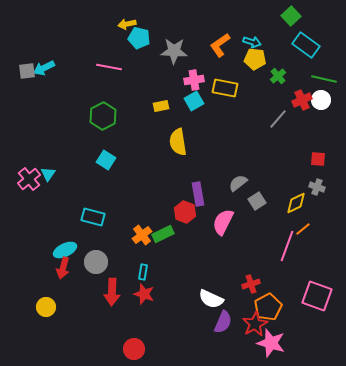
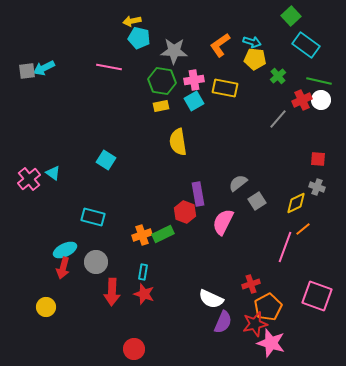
yellow arrow at (127, 24): moved 5 px right, 3 px up
green line at (324, 79): moved 5 px left, 2 px down
green hexagon at (103, 116): moved 59 px right, 35 px up; rotated 24 degrees counterclockwise
cyan triangle at (48, 174): moved 5 px right, 1 px up; rotated 28 degrees counterclockwise
orange cross at (142, 235): rotated 18 degrees clockwise
pink line at (287, 246): moved 2 px left, 1 px down
red star at (255, 324): rotated 15 degrees clockwise
